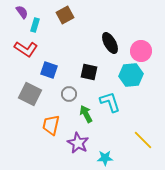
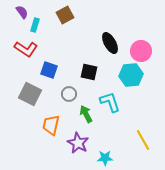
yellow line: rotated 15 degrees clockwise
